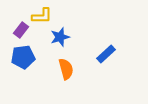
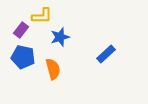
blue pentagon: rotated 20 degrees clockwise
orange semicircle: moved 13 px left
